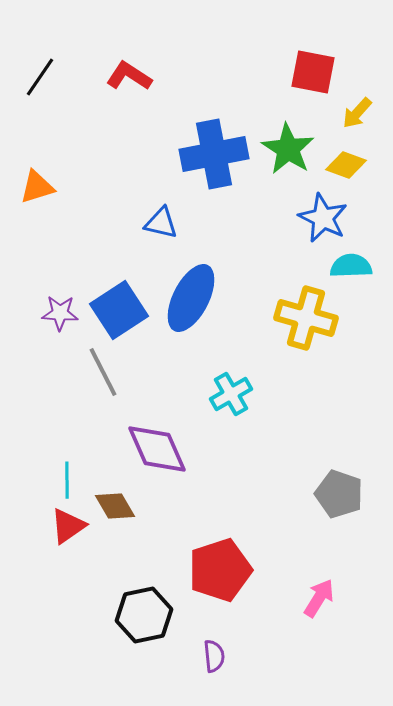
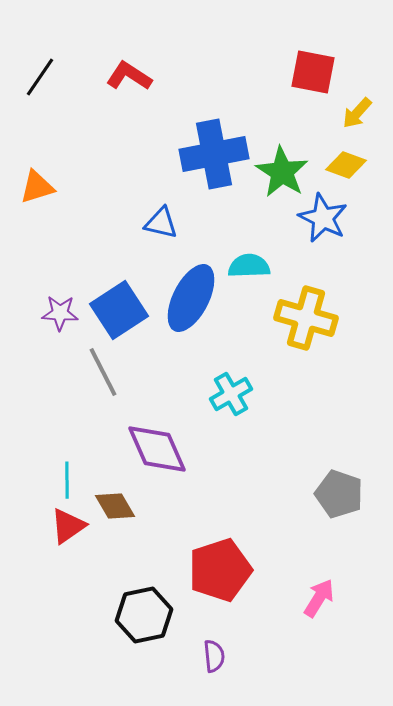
green star: moved 6 px left, 23 px down
cyan semicircle: moved 102 px left
